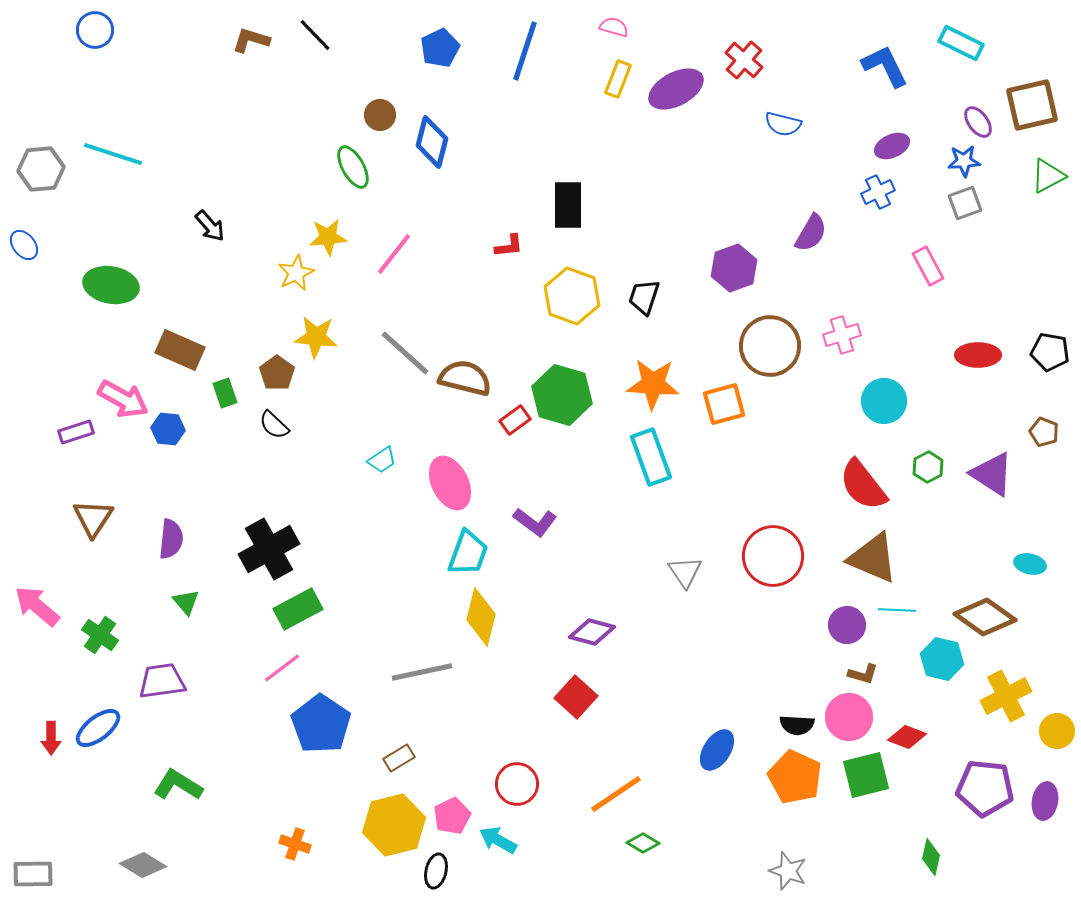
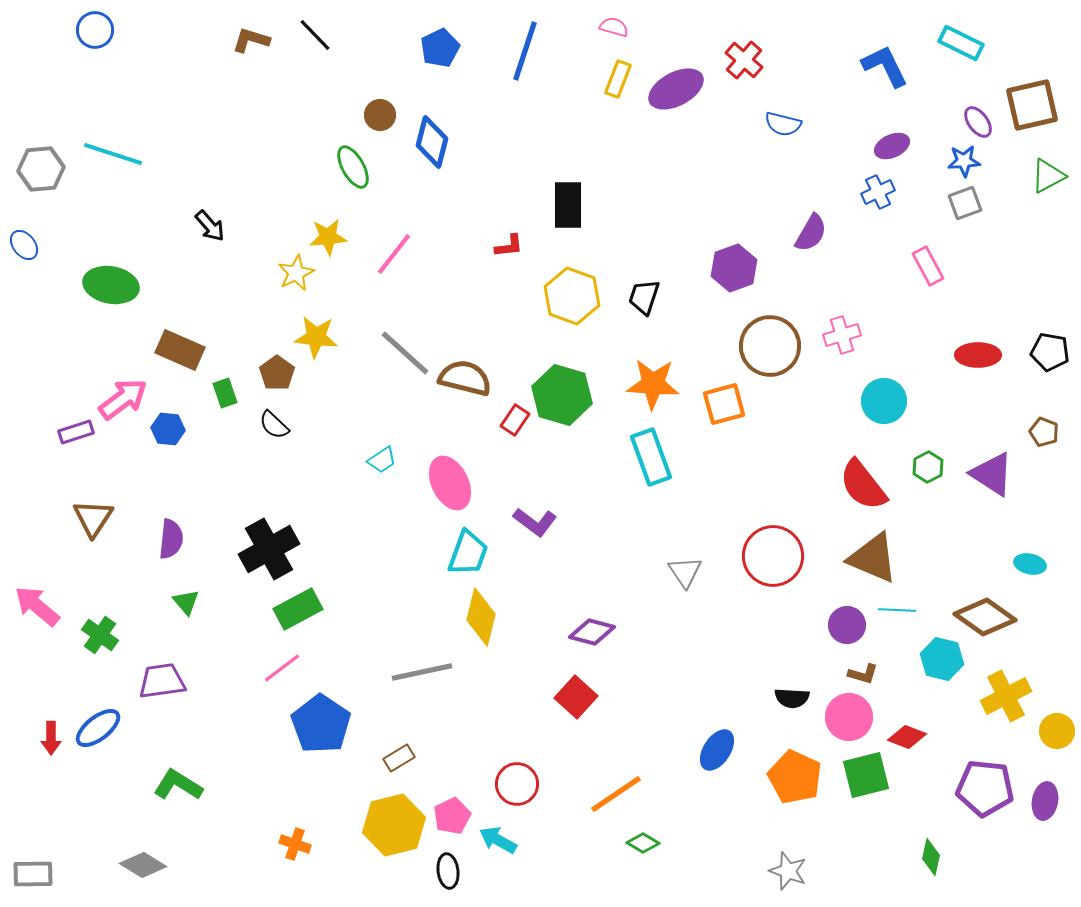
pink arrow at (123, 399): rotated 66 degrees counterclockwise
red rectangle at (515, 420): rotated 20 degrees counterclockwise
black semicircle at (797, 725): moved 5 px left, 27 px up
black ellipse at (436, 871): moved 12 px right; rotated 20 degrees counterclockwise
